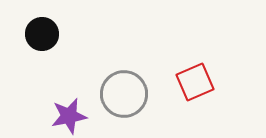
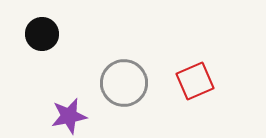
red square: moved 1 px up
gray circle: moved 11 px up
